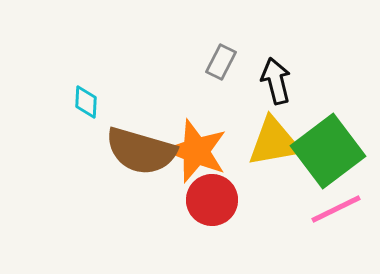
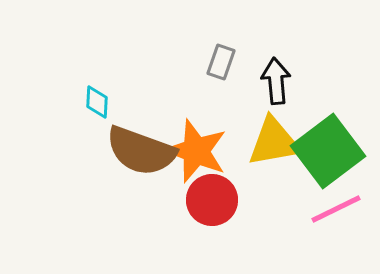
gray rectangle: rotated 8 degrees counterclockwise
black arrow: rotated 9 degrees clockwise
cyan diamond: moved 11 px right
brown semicircle: rotated 4 degrees clockwise
